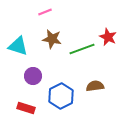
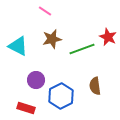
pink line: moved 1 px up; rotated 56 degrees clockwise
brown star: rotated 24 degrees counterclockwise
cyan triangle: rotated 10 degrees clockwise
purple circle: moved 3 px right, 4 px down
brown semicircle: rotated 90 degrees counterclockwise
